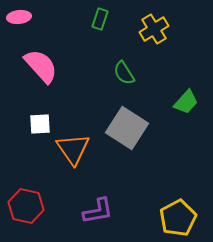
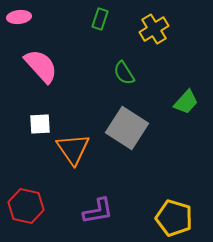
yellow pentagon: moved 4 px left; rotated 27 degrees counterclockwise
